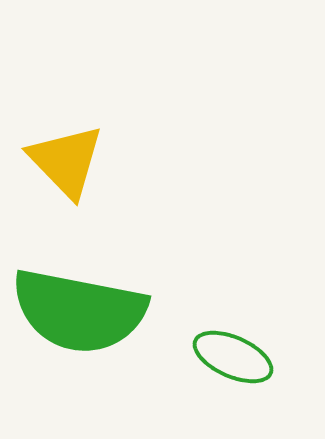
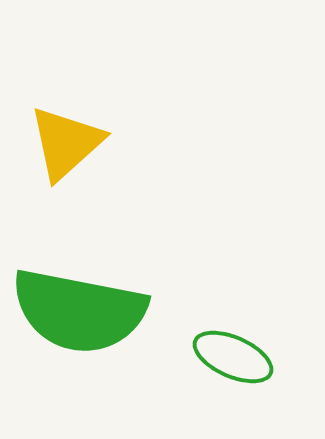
yellow triangle: moved 18 px up; rotated 32 degrees clockwise
